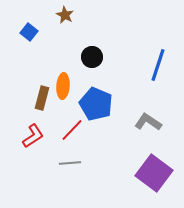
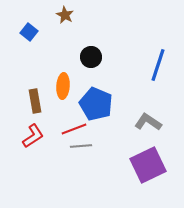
black circle: moved 1 px left
brown rectangle: moved 7 px left, 3 px down; rotated 25 degrees counterclockwise
red line: moved 2 px right, 1 px up; rotated 25 degrees clockwise
gray line: moved 11 px right, 17 px up
purple square: moved 6 px left, 8 px up; rotated 27 degrees clockwise
